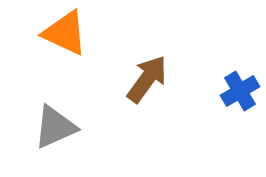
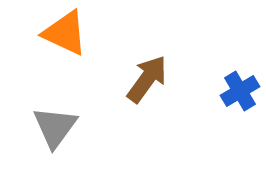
gray triangle: rotated 30 degrees counterclockwise
